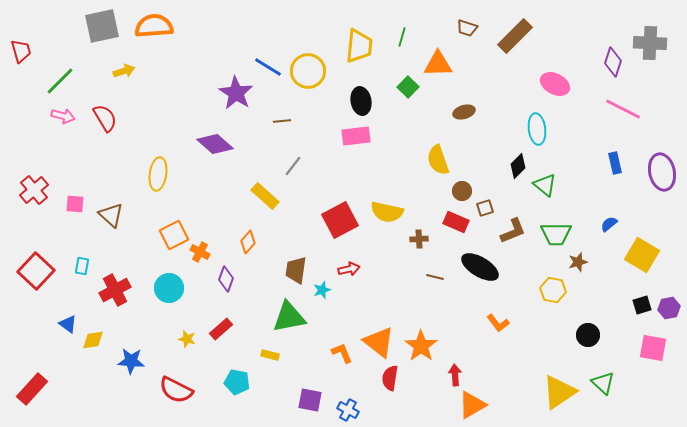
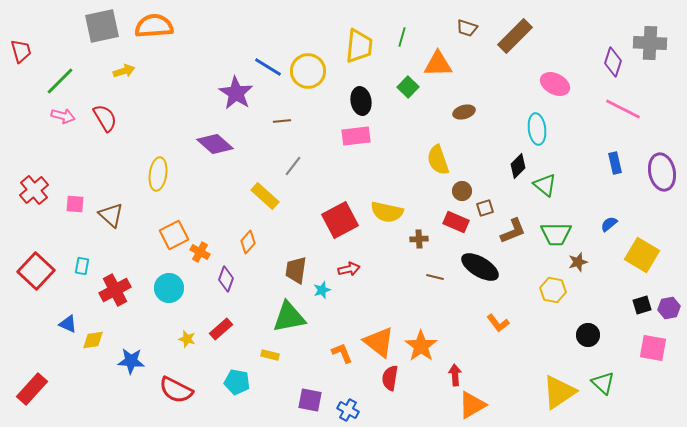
blue triangle at (68, 324): rotated 12 degrees counterclockwise
